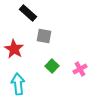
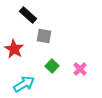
black rectangle: moved 2 px down
pink cross: rotated 16 degrees counterclockwise
cyan arrow: moved 6 px right; rotated 65 degrees clockwise
